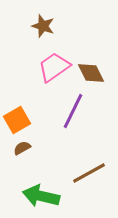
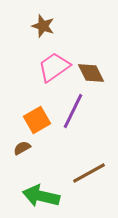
orange square: moved 20 px right
